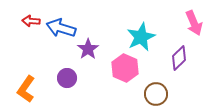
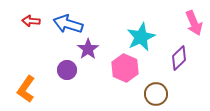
blue arrow: moved 7 px right, 4 px up
purple circle: moved 8 px up
